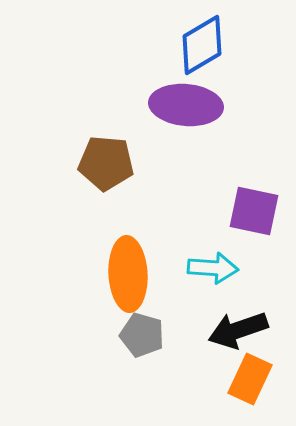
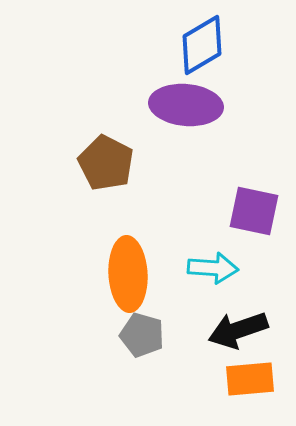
brown pentagon: rotated 22 degrees clockwise
orange rectangle: rotated 60 degrees clockwise
